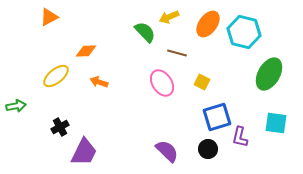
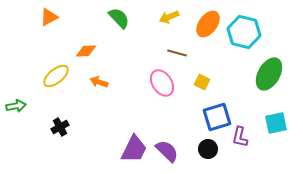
green semicircle: moved 26 px left, 14 px up
cyan square: rotated 20 degrees counterclockwise
purple trapezoid: moved 50 px right, 3 px up
